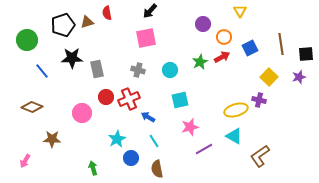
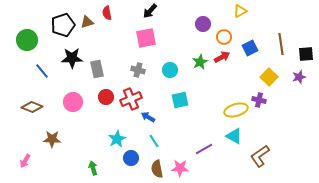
yellow triangle: rotated 32 degrees clockwise
red cross: moved 2 px right
pink circle: moved 9 px left, 11 px up
pink star: moved 10 px left, 41 px down; rotated 18 degrees clockwise
